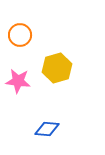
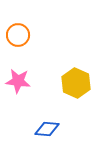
orange circle: moved 2 px left
yellow hexagon: moved 19 px right, 15 px down; rotated 20 degrees counterclockwise
